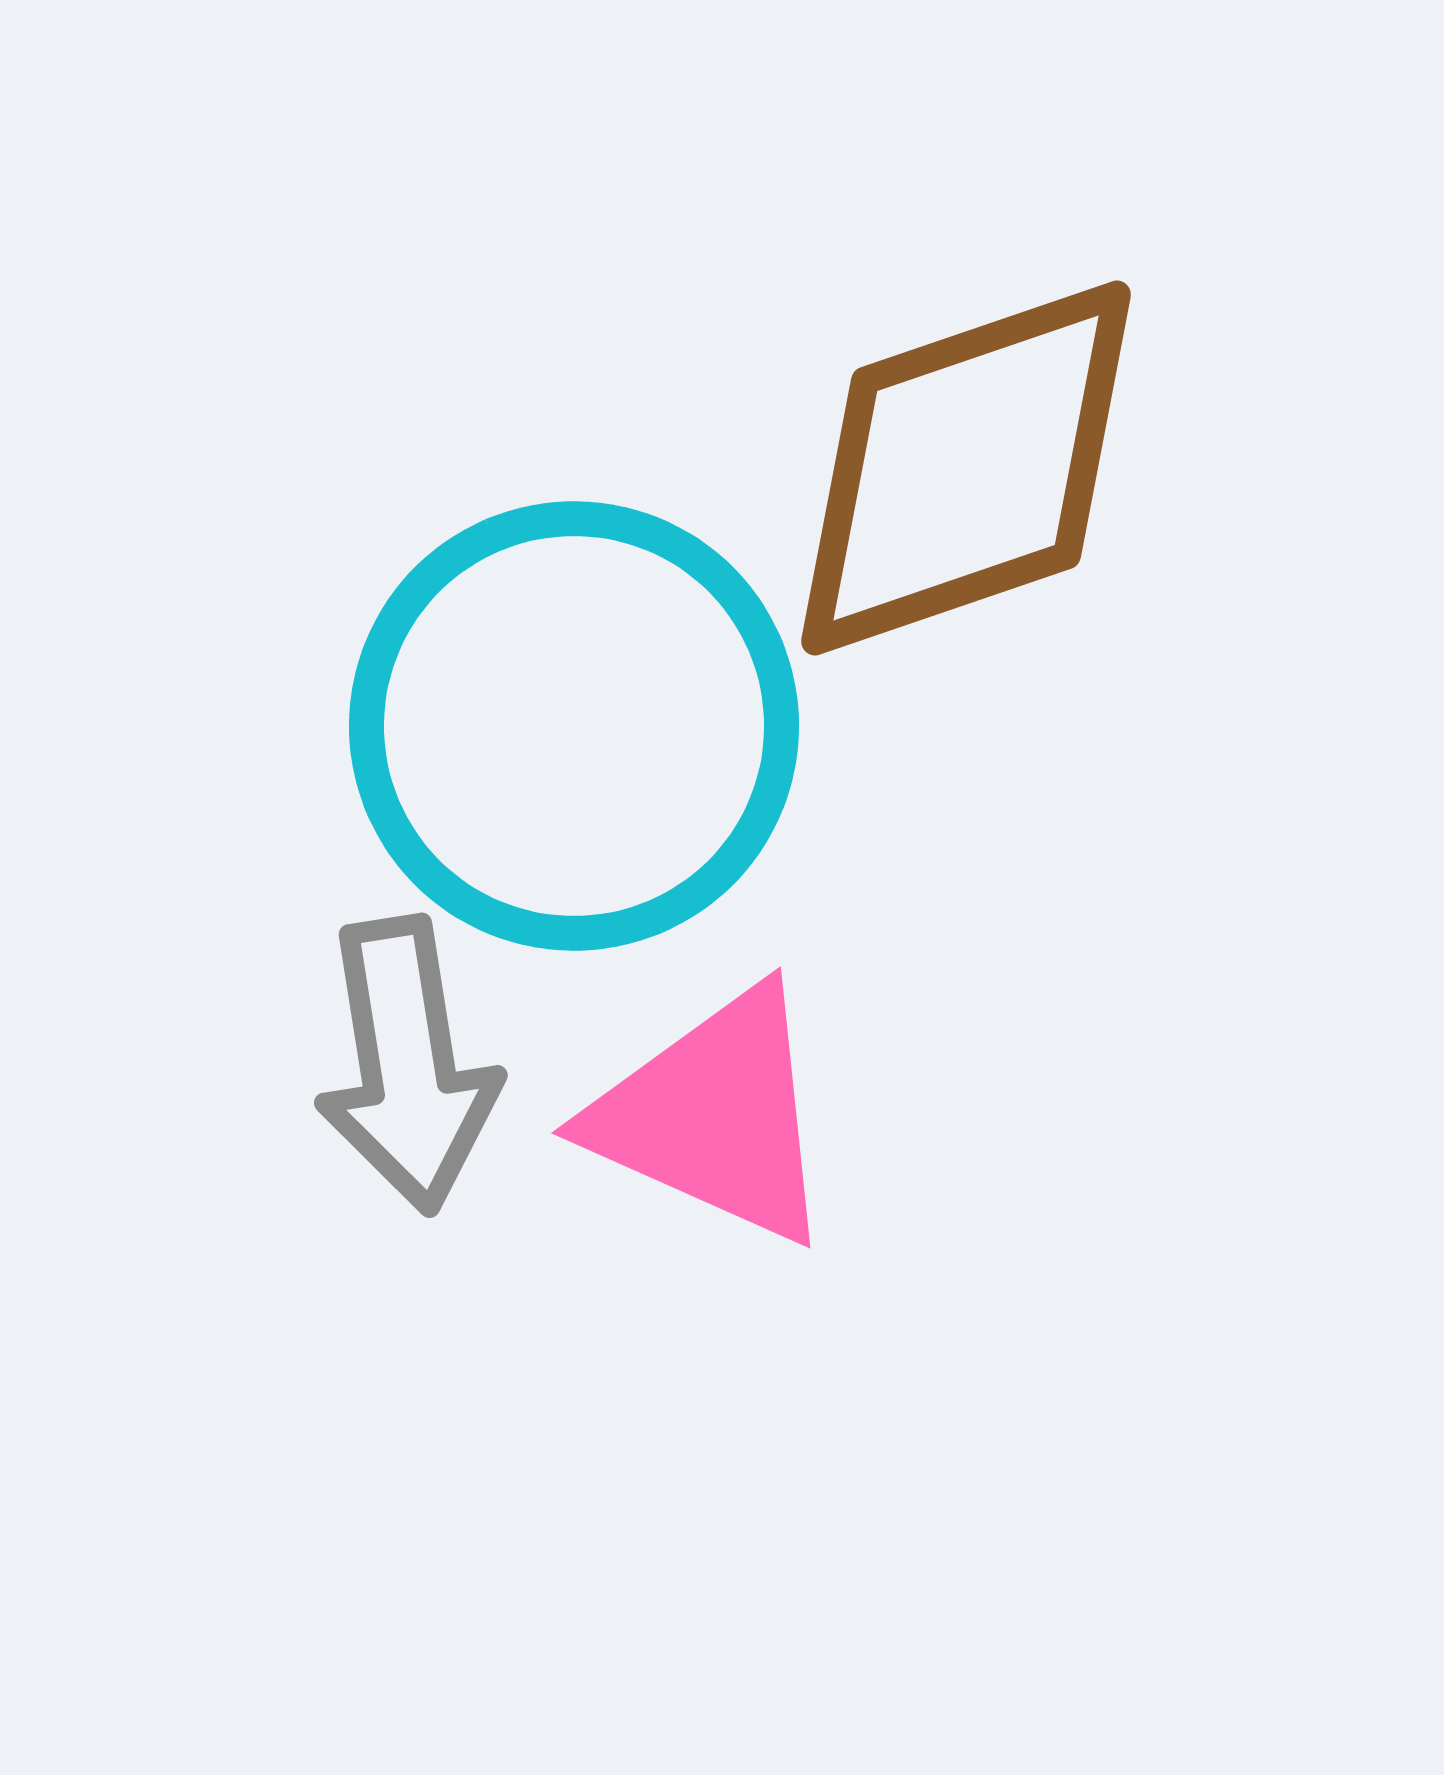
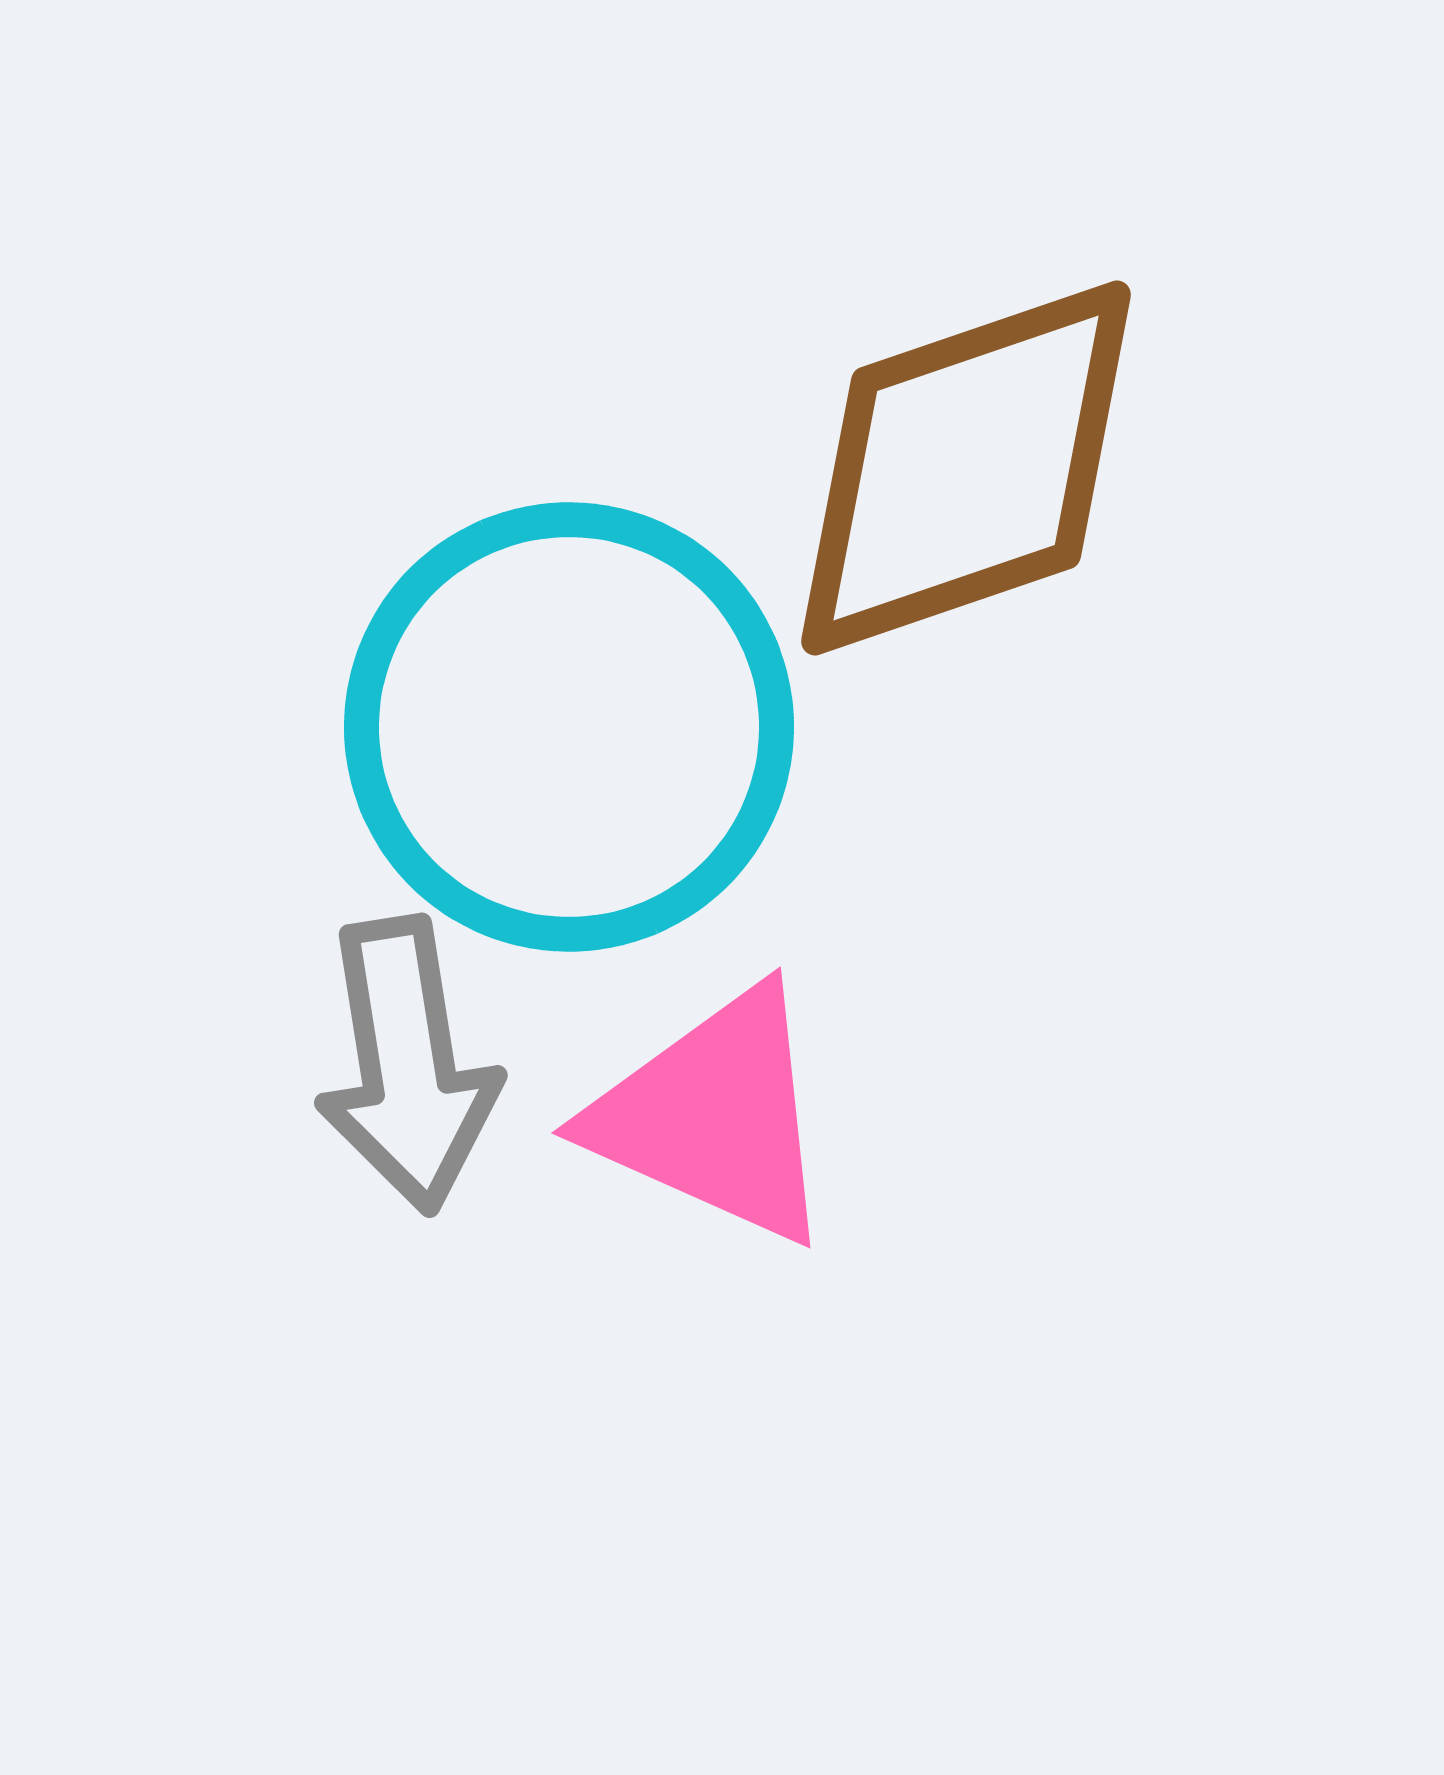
cyan circle: moved 5 px left, 1 px down
